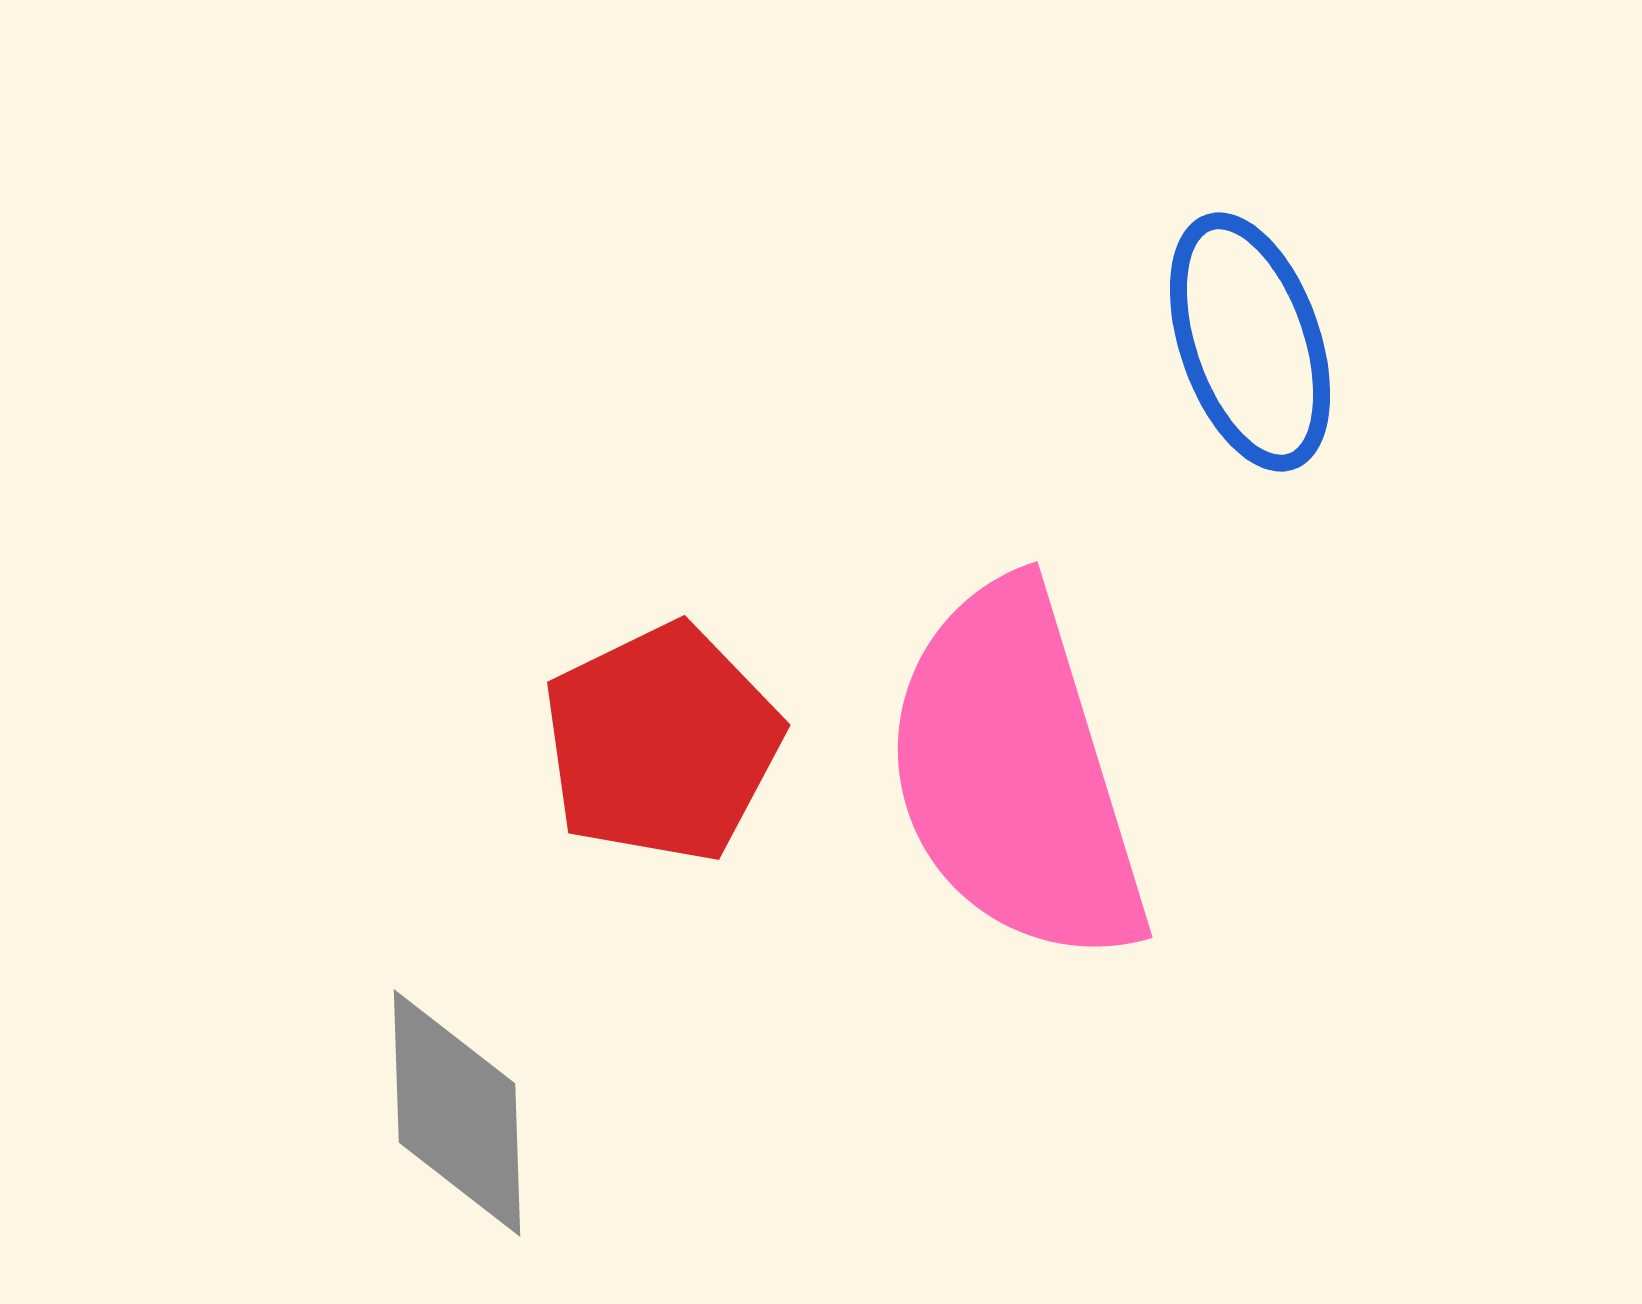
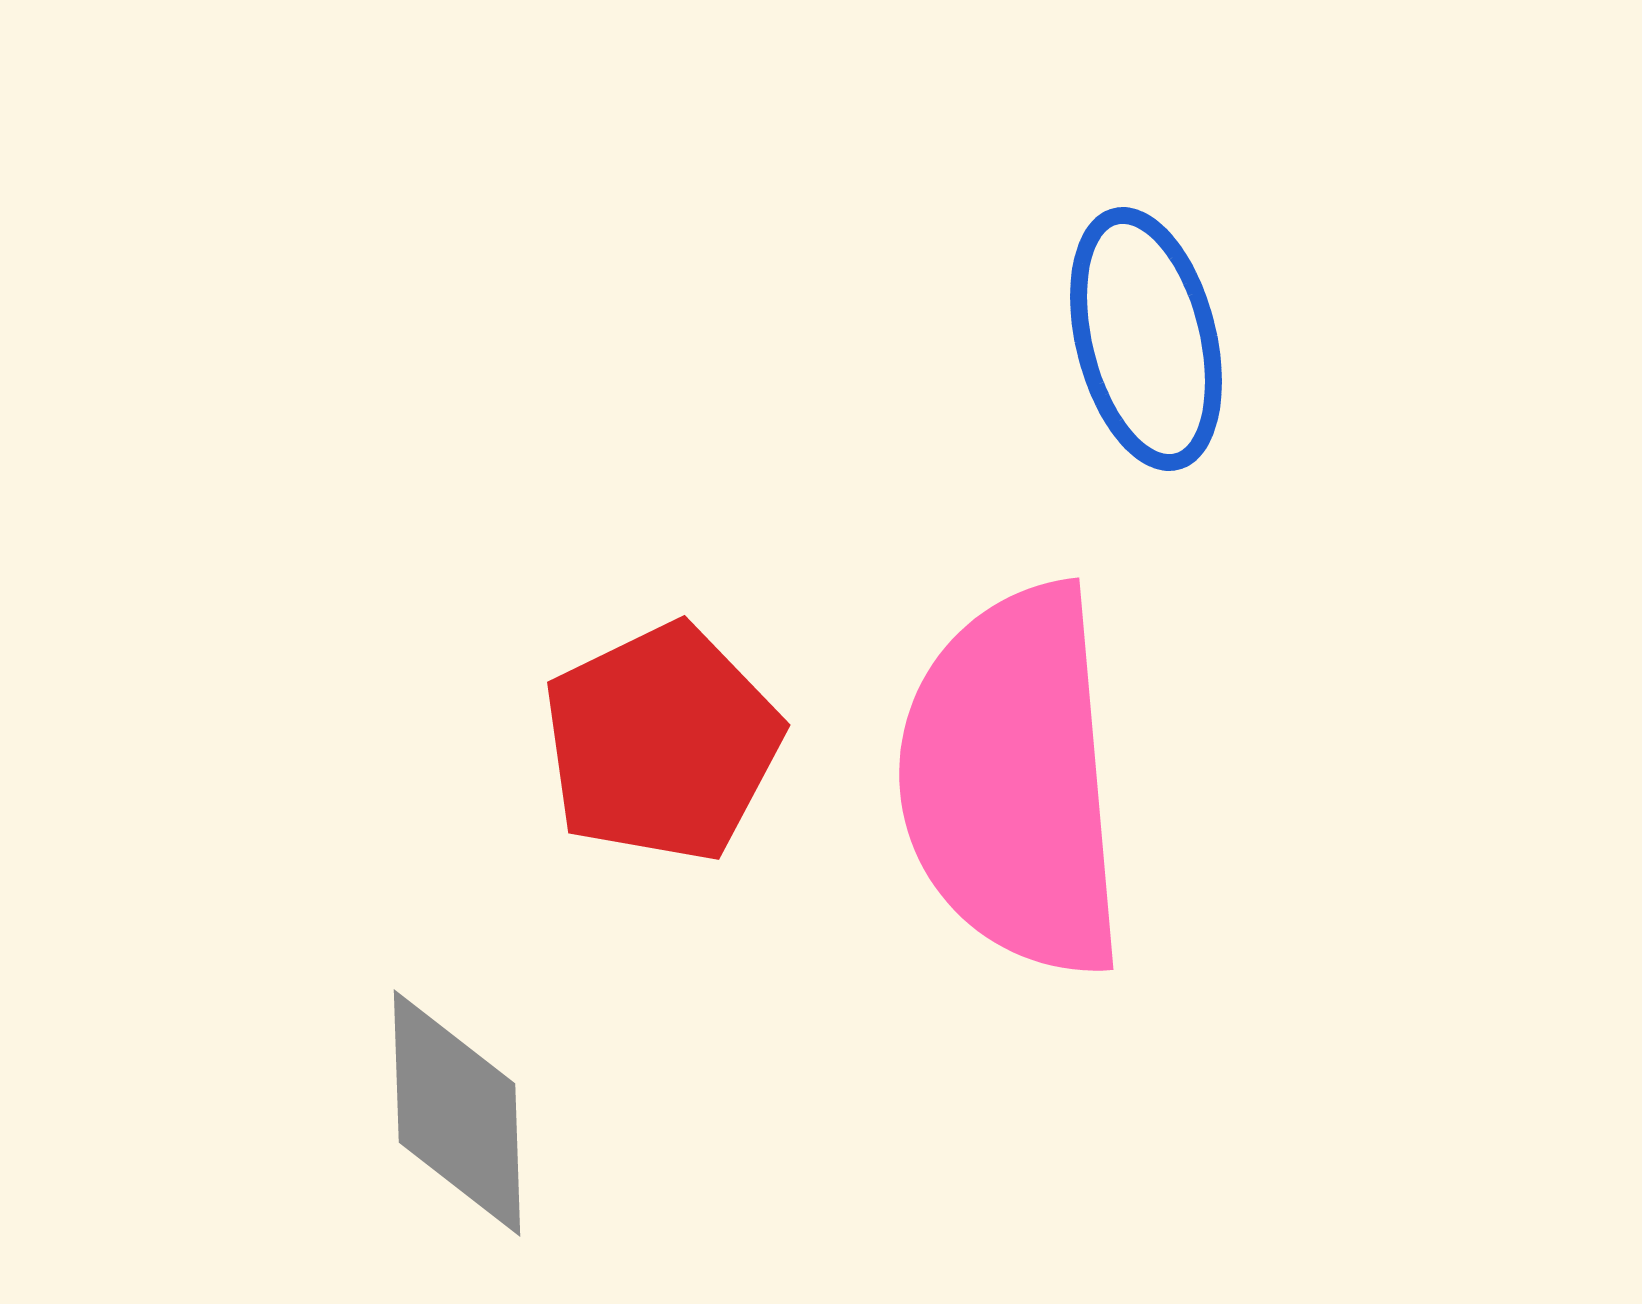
blue ellipse: moved 104 px left, 3 px up; rotated 5 degrees clockwise
pink semicircle: moved 2 px left, 7 px down; rotated 12 degrees clockwise
